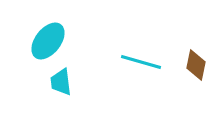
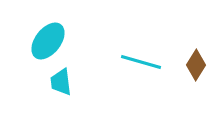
brown diamond: rotated 20 degrees clockwise
